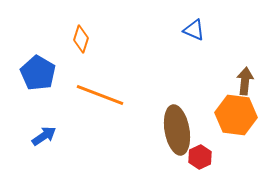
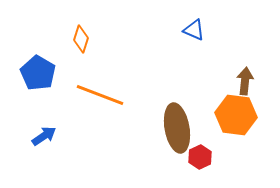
brown ellipse: moved 2 px up
